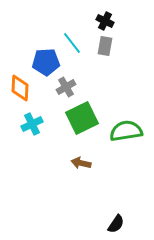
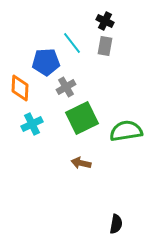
black semicircle: rotated 24 degrees counterclockwise
